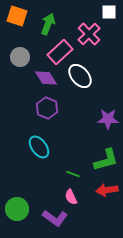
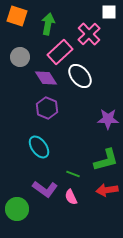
green arrow: rotated 10 degrees counterclockwise
purple L-shape: moved 10 px left, 29 px up
